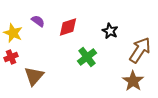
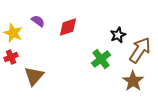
black star: moved 8 px right, 4 px down; rotated 21 degrees clockwise
green cross: moved 14 px right, 2 px down
